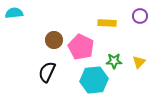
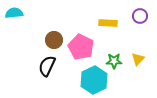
yellow rectangle: moved 1 px right
yellow triangle: moved 1 px left, 3 px up
black semicircle: moved 6 px up
cyan hexagon: rotated 20 degrees counterclockwise
